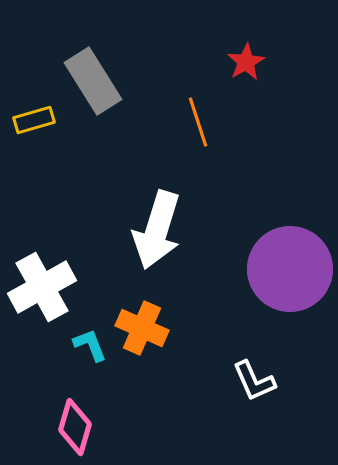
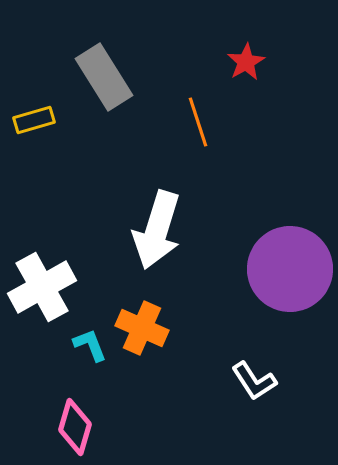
gray rectangle: moved 11 px right, 4 px up
white L-shape: rotated 9 degrees counterclockwise
